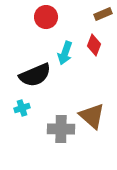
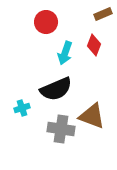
red circle: moved 5 px down
black semicircle: moved 21 px right, 14 px down
brown triangle: rotated 20 degrees counterclockwise
gray cross: rotated 8 degrees clockwise
